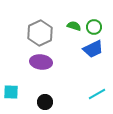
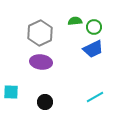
green semicircle: moved 1 px right, 5 px up; rotated 24 degrees counterclockwise
cyan line: moved 2 px left, 3 px down
